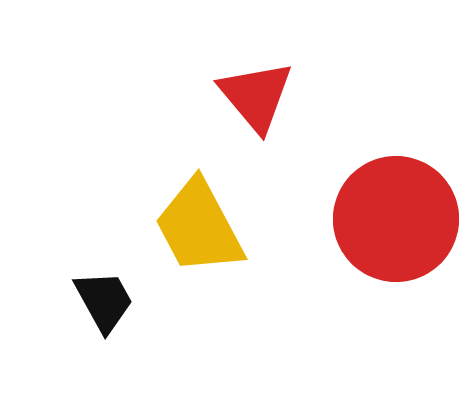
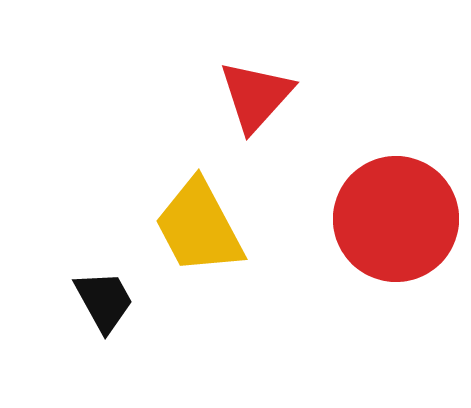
red triangle: rotated 22 degrees clockwise
